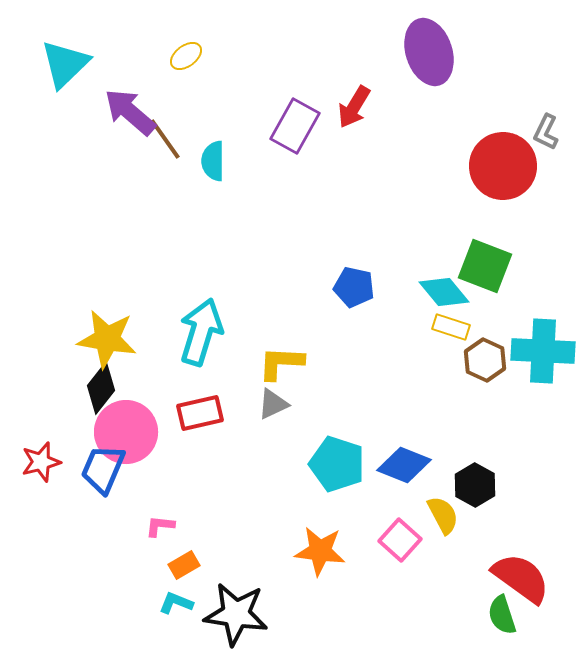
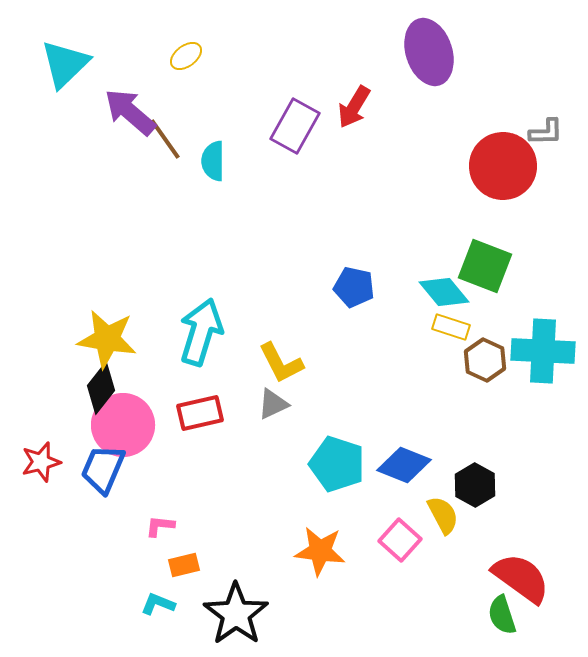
gray L-shape: rotated 117 degrees counterclockwise
yellow L-shape: rotated 120 degrees counterclockwise
pink circle: moved 3 px left, 7 px up
orange rectangle: rotated 16 degrees clockwise
cyan L-shape: moved 18 px left, 1 px down
black star: rotated 28 degrees clockwise
